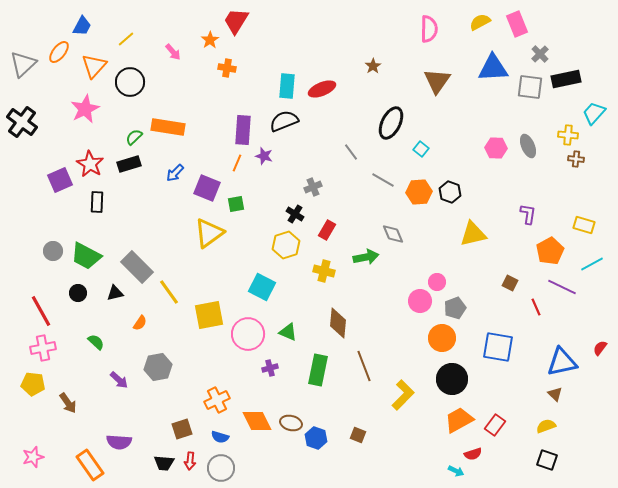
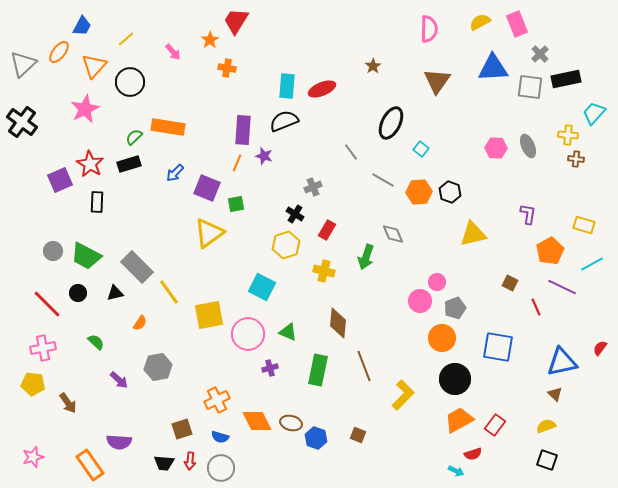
green arrow at (366, 257): rotated 120 degrees clockwise
red line at (41, 311): moved 6 px right, 7 px up; rotated 16 degrees counterclockwise
black circle at (452, 379): moved 3 px right
